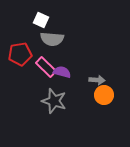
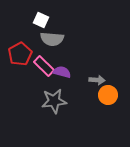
red pentagon: rotated 20 degrees counterclockwise
pink rectangle: moved 2 px left, 1 px up
orange circle: moved 4 px right
gray star: rotated 25 degrees counterclockwise
